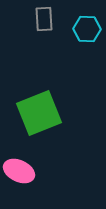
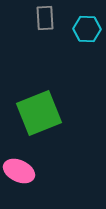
gray rectangle: moved 1 px right, 1 px up
